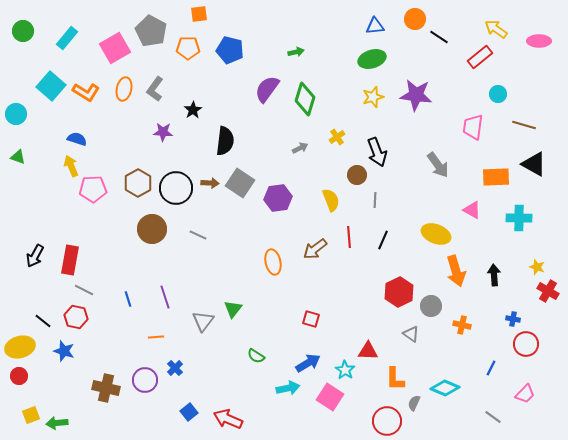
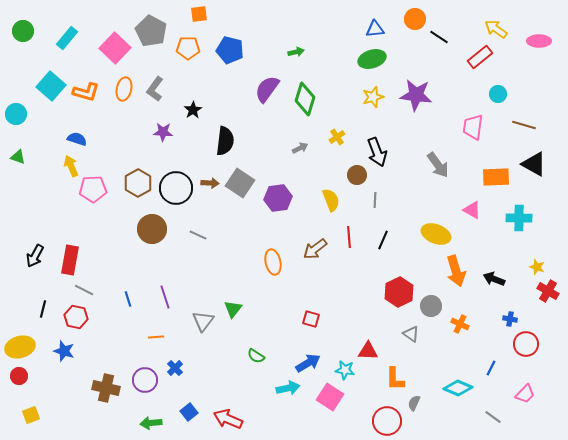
blue triangle at (375, 26): moved 3 px down
pink square at (115, 48): rotated 16 degrees counterclockwise
orange L-shape at (86, 92): rotated 16 degrees counterclockwise
black arrow at (494, 275): moved 4 px down; rotated 65 degrees counterclockwise
blue cross at (513, 319): moved 3 px left
black line at (43, 321): moved 12 px up; rotated 66 degrees clockwise
orange cross at (462, 325): moved 2 px left, 1 px up; rotated 12 degrees clockwise
cyan star at (345, 370): rotated 24 degrees counterclockwise
cyan diamond at (445, 388): moved 13 px right
green arrow at (57, 423): moved 94 px right
